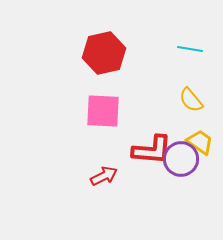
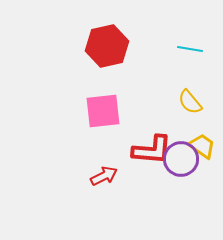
red hexagon: moved 3 px right, 7 px up
yellow semicircle: moved 1 px left, 2 px down
pink square: rotated 9 degrees counterclockwise
yellow trapezoid: moved 2 px right, 4 px down
